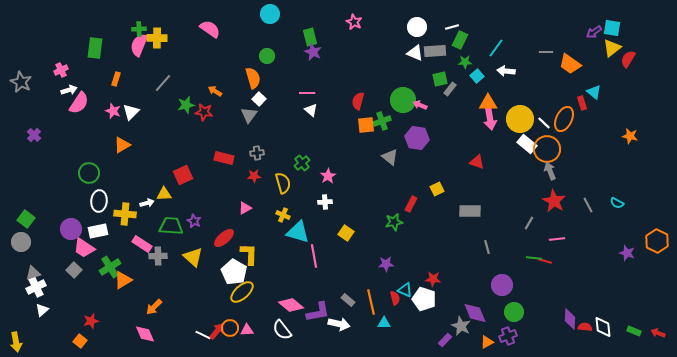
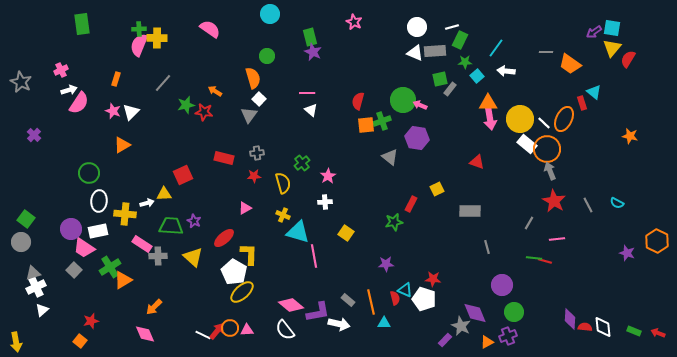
green rectangle at (95, 48): moved 13 px left, 24 px up; rotated 15 degrees counterclockwise
yellow triangle at (612, 48): rotated 12 degrees counterclockwise
white semicircle at (282, 330): moved 3 px right
